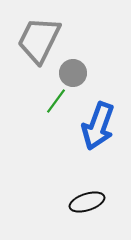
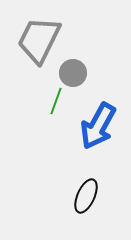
green line: rotated 16 degrees counterclockwise
blue arrow: rotated 9 degrees clockwise
black ellipse: moved 1 px left, 6 px up; rotated 48 degrees counterclockwise
